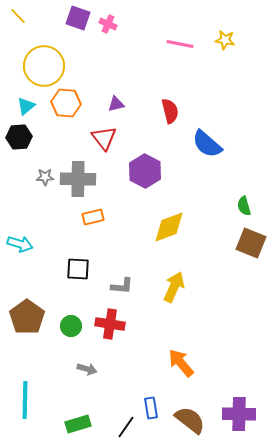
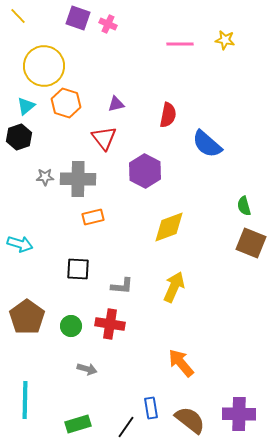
pink line: rotated 12 degrees counterclockwise
orange hexagon: rotated 12 degrees clockwise
red semicircle: moved 2 px left, 4 px down; rotated 25 degrees clockwise
black hexagon: rotated 15 degrees counterclockwise
